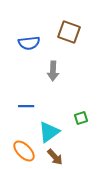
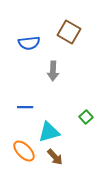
brown square: rotated 10 degrees clockwise
blue line: moved 1 px left, 1 px down
green square: moved 5 px right, 1 px up; rotated 24 degrees counterclockwise
cyan triangle: rotated 20 degrees clockwise
